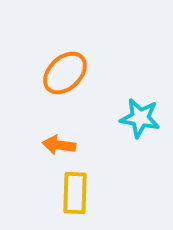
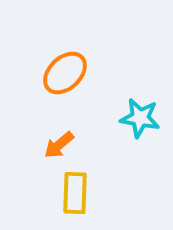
orange arrow: rotated 48 degrees counterclockwise
